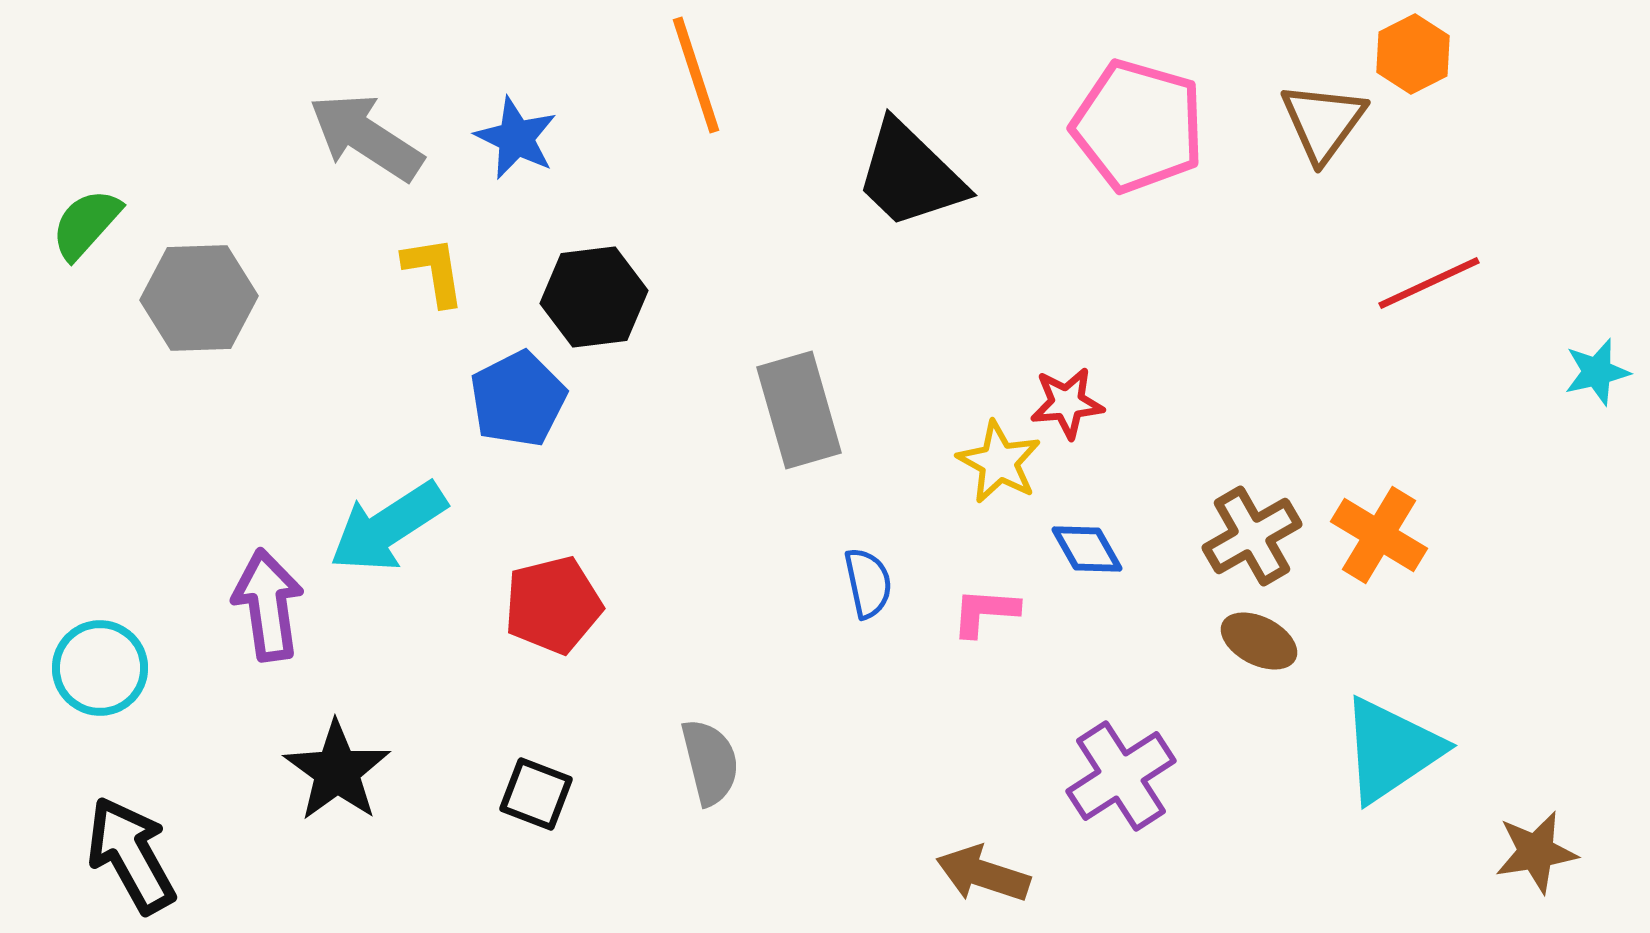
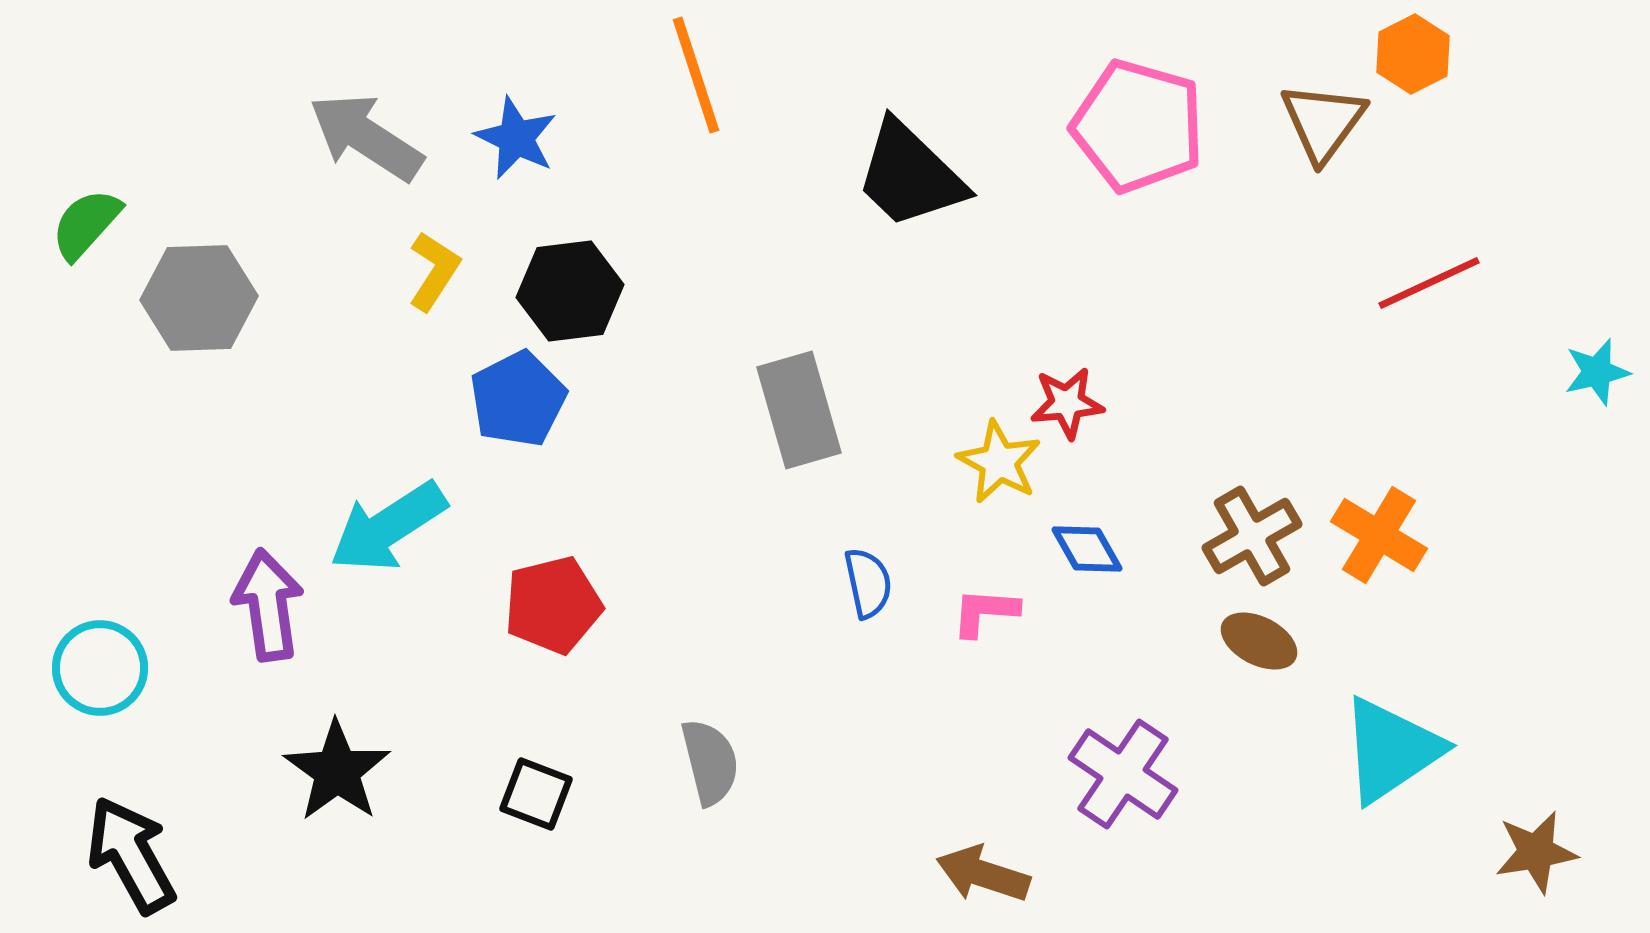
yellow L-shape: rotated 42 degrees clockwise
black hexagon: moved 24 px left, 6 px up
purple cross: moved 2 px right, 2 px up; rotated 23 degrees counterclockwise
